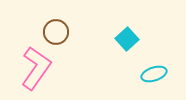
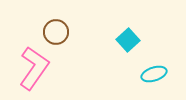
cyan square: moved 1 px right, 1 px down
pink L-shape: moved 2 px left
